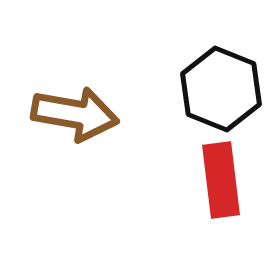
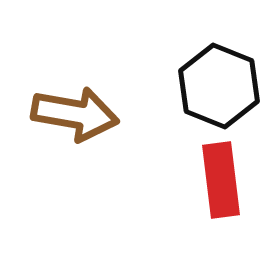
black hexagon: moved 2 px left, 3 px up
